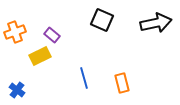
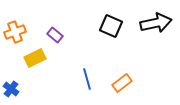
black square: moved 9 px right, 6 px down
purple rectangle: moved 3 px right
yellow rectangle: moved 5 px left, 2 px down
blue line: moved 3 px right, 1 px down
orange rectangle: rotated 66 degrees clockwise
blue cross: moved 6 px left, 1 px up
